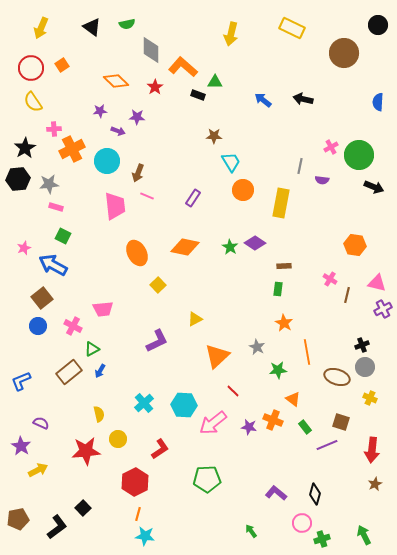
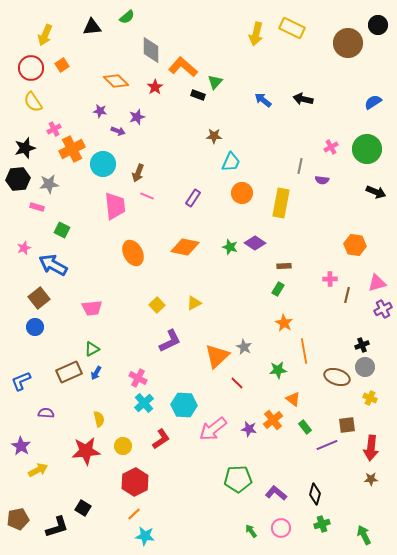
green semicircle at (127, 24): moved 7 px up; rotated 28 degrees counterclockwise
black triangle at (92, 27): rotated 42 degrees counterclockwise
yellow arrow at (41, 28): moved 4 px right, 7 px down
yellow arrow at (231, 34): moved 25 px right
brown circle at (344, 53): moved 4 px right, 10 px up
green triangle at (215, 82): rotated 49 degrees counterclockwise
blue semicircle at (378, 102): moved 5 px left; rotated 54 degrees clockwise
purple star at (100, 111): rotated 16 degrees clockwise
purple star at (137, 117): rotated 21 degrees counterclockwise
pink cross at (54, 129): rotated 24 degrees counterclockwise
black star at (25, 148): rotated 15 degrees clockwise
green circle at (359, 155): moved 8 px right, 6 px up
cyan circle at (107, 161): moved 4 px left, 3 px down
cyan trapezoid at (231, 162): rotated 55 degrees clockwise
black arrow at (374, 187): moved 2 px right, 5 px down
orange circle at (243, 190): moved 1 px left, 3 px down
pink rectangle at (56, 207): moved 19 px left
green square at (63, 236): moved 1 px left, 6 px up
green star at (230, 247): rotated 14 degrees counterclockwise
orange ellipse at (137, 253): moved 4 px left
pink cross at (330, 279): rotated 32 degrees counterclockwise
pink triangle at (377, 283): rotated 30 degrees counterclockwise
yellow square at (158, 285): moved 1 px left, 20 px down
green rectangle at (278, 289): rotated 24 degrees clockwise
brown square at (42, 298): moved 3 px left
pink trapezoid at (103, 309): moved 11 px left, 1 px up
yellow triangle at (195, 319): moved 1 px left, 16 px up
blue circle at (38, 326): moved 3 px left, 1 px down
pink cross at (73, 326): moved 65 px right, 52 px down
purple L-shape at (157, 341): moved 13 px right
gray star at (257, 347): moved 13 px left
orange line at (307, 352): moved 3 px left, 1 px up
blue arrow at (100, 371): moved 4 px left, 2 px down
brown rectangle at (69, 372): rotated 15 degrees clockwise
red line at (233, 391): moved 4 px right, 8 px up
yellow semicircle at (99, 414): moved 5 px down
orange cross at (273, 420): rotated 30 degrees clockwise
brown square at (341, 422): moved 6 px right, 3 px down; rotated 24 degrees counterclockwise
purple semicircle at (41, 423): moved 5 px right, 10 px up; rotated 21 degrees counterclockwise
pink arrow at (213, 423): moved 6 px down
purple star at (249, 427): moved 2 px down
yellow circle at (118, 439): moved 5 px right, 7 px down
red L-shape at (160, 449): moved 1 px right, 10 px up
red arrow at (372, 450): moved 1 px left, 2 px up
green pentagon at (207, 479): moved 31 px right
brown star at (375, 484): moved 4 px left, 5 px up; rotated 24 degrees clockwise
black square at (83, 508): rotated 14 degrees counterclockwise
orange line at (138, 514): moved 4 px left; rotated 32 degrees clockwise
pink circle at (302, 523): moved 21 px left, 5 px down
black L-shape at (57, 527): rotated 20 degrees clockwise
green cross at (322, 539): moved 15 px up
